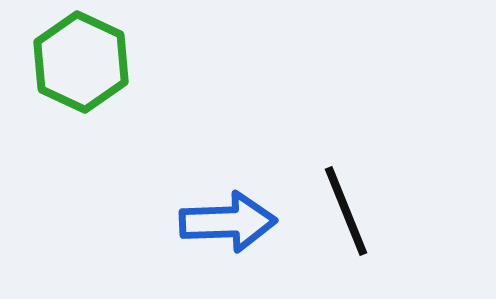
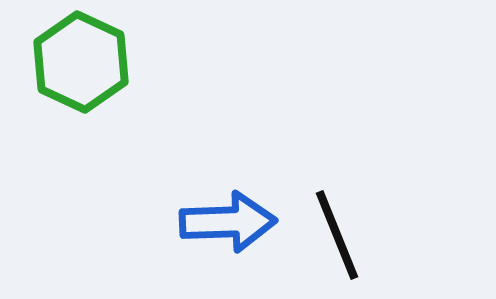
black line: moved 9 px left, 24 px down
